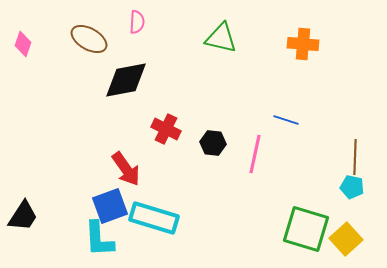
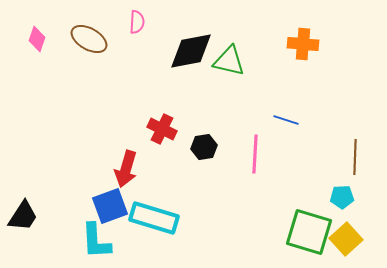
green triangle: moved 8 px right, 23 px down
pink diamond: moved 14 px right, 5 px up
black diamond: moved 65 px right, 29 px up
red cross: moved 4 px left
black hexagon: moved 9 px left, 4 px down; rotated 15 degrees counterclockwise
pink line: rotated 9 degrees counterclockwise
red arrow: rotated 51 degrees clockwise
cyan pentagon: moved 10 px left, 10 px down; rotated 15 degrees counterclockwise
green square: moved 3 px right, 3 px down
cyan L-shape: moved 3 px left, 2 px down
